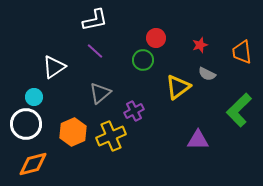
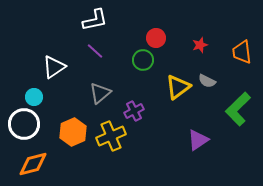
gray semicircle: moved 7 px down
green L-shape: moved 1 px left, 1 px up
white circle: moved 2 px left
purple triangle: rotated 35 degrees counterclockwise
